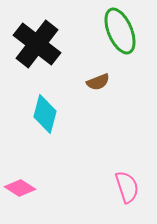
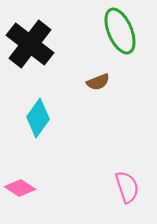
black cross: moved 7 px left
cyan diamond: moved 7 px left, 4 px down; rotated 21 degrees clockwise
